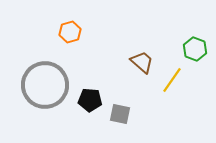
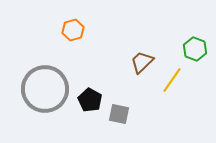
orange hexagon: moved 3 px right, 2 px up
brown trapezoid: rotated 85 degrees counterclockwise
gray circle: moved 4 px down
black pentagon: rotated 25 degrees clockwise
gray square: moved 1 px left
